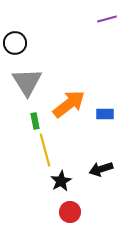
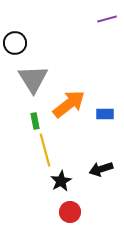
gray triangle: moved 6 px right, 3 px up
